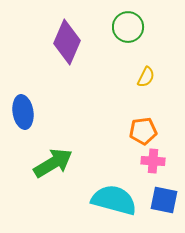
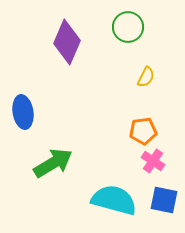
pink cross: rotated 30 degrees clockwise
